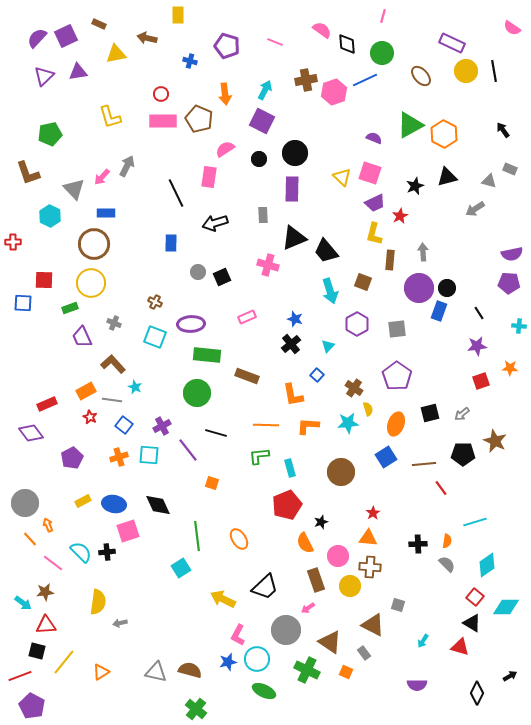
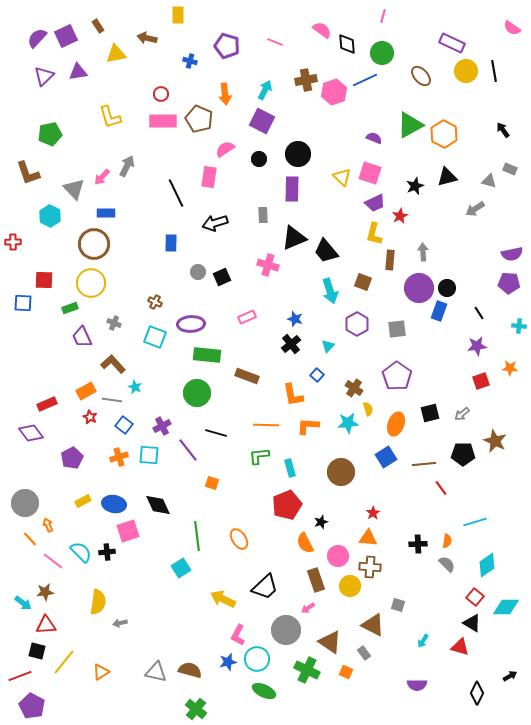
brown rectangle at (99, 24): moved 1 px left, 2 px down; rotated 32 degrees clockwise
black circle at (295, 153): moved 3 px right, 1 px down
pink line at (53, 563): moved 2 px up
